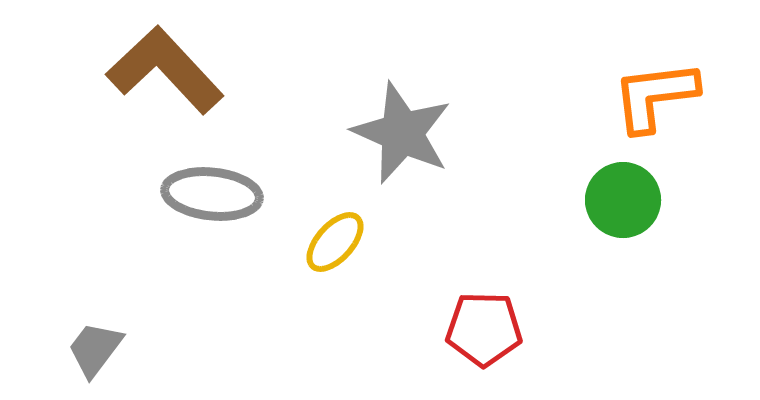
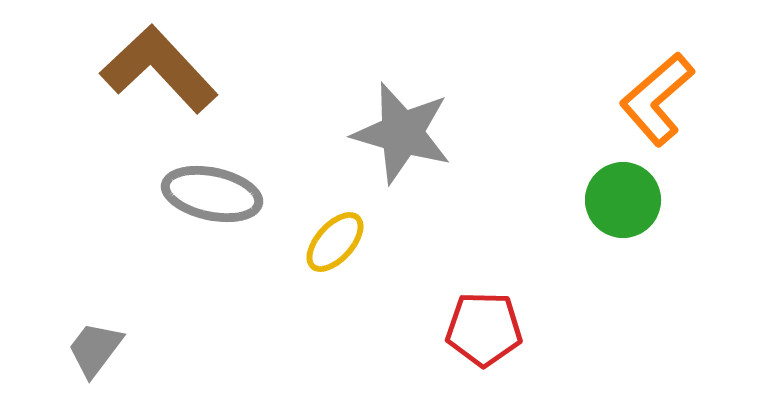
brown L-shape: moved 6 px left, 1 px up
orange L-shape: moved 2 px right, 3 px down; rotated 34 degrees counterclockwise
gray star: rotated 8 degrees counterclockwise
gray ellipse: rotated 6 degrees clockwise
